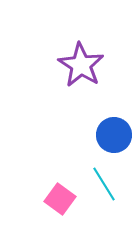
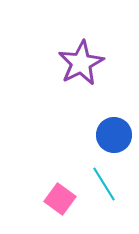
purple star: moved 2 px up; rotated 12 degrees clockwise
